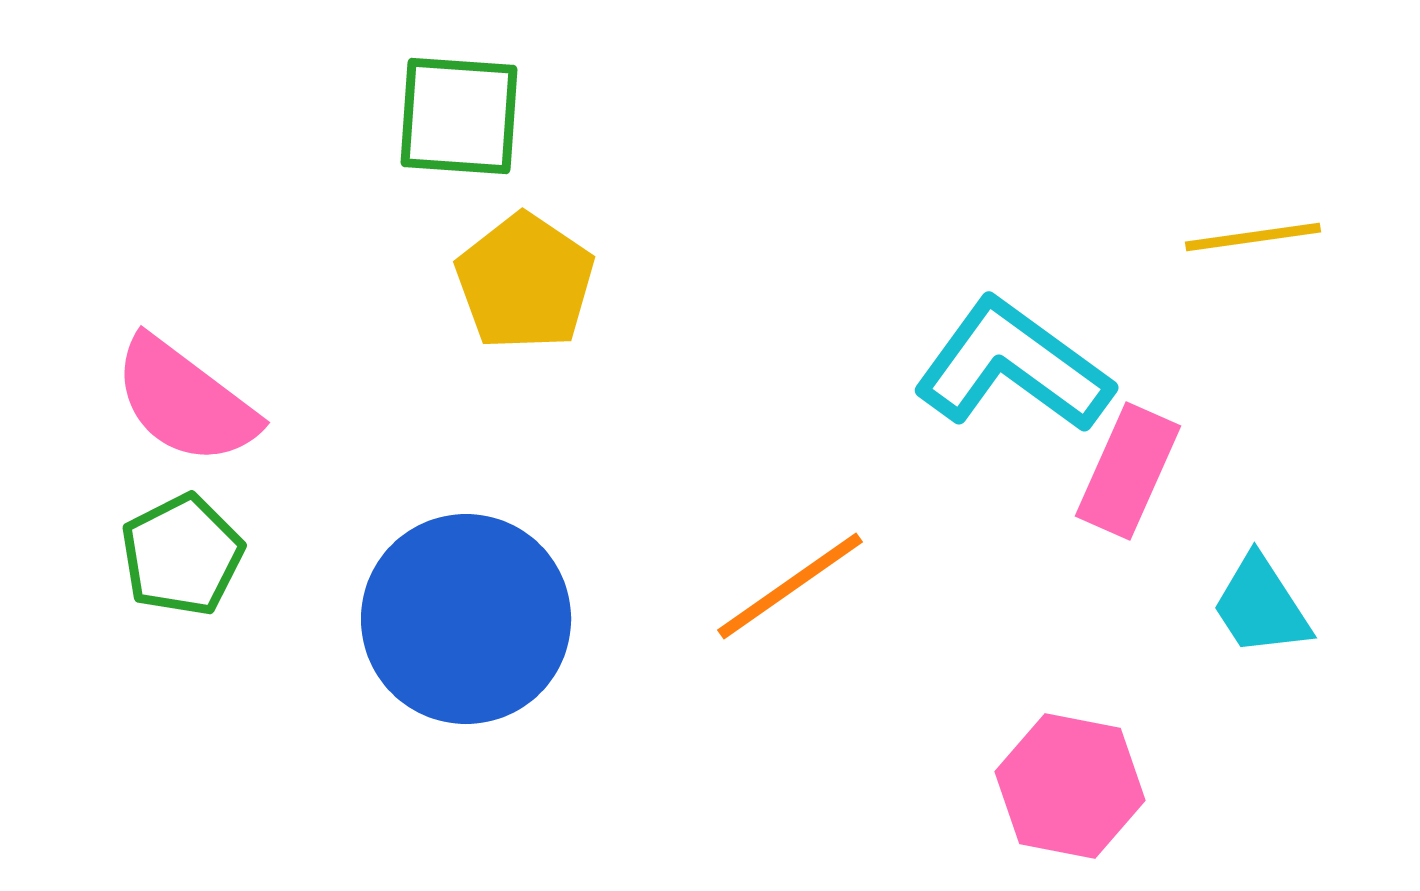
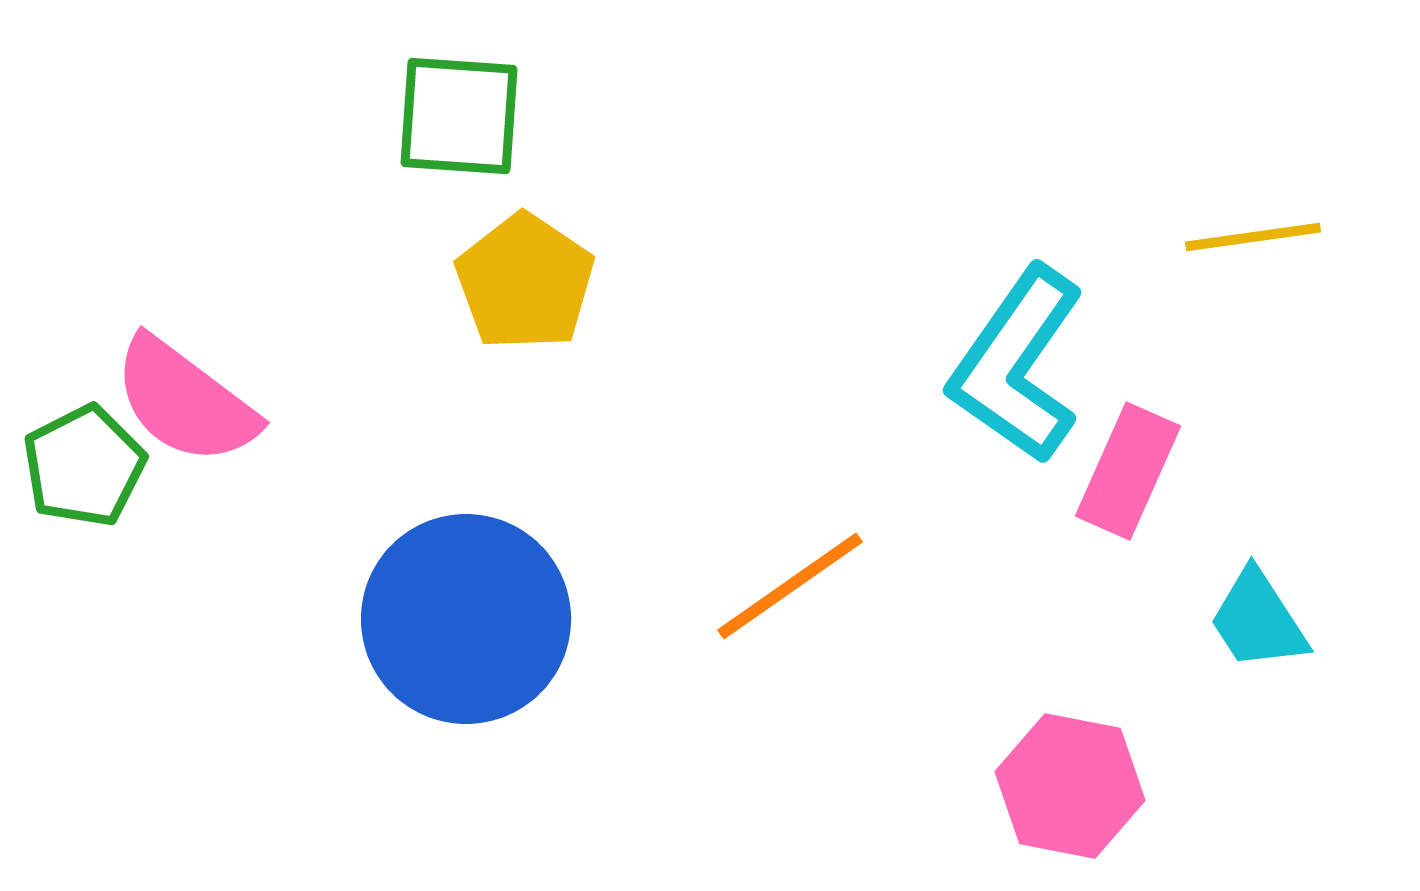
cyan L-shape: moved 4 px right, 1 px up; rotated 91 degrees counterclockwise
green pentagon: moved 98 px left, 89 px up
cyan trapezoid: moved 3 px left, 14 px down
